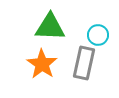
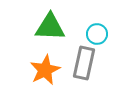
cyan circle: moved 1 px left, 1 px up
orange star: moved 3 px right, 6 px down; rotated 12 degrees clockwise
